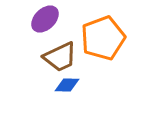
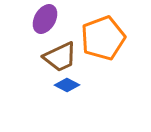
purple ellipse: rotated 16 degrees counterclockwise
blue diamond: rotated 25 degrees clockwise
